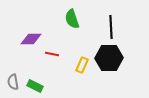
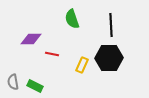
black line: moved 2 px up
